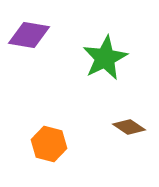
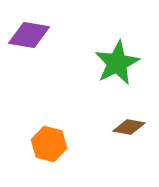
green star: moved 12 px right, 5 px down
brown diamond: rotated 24 degrees counterclockwise
